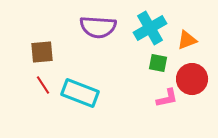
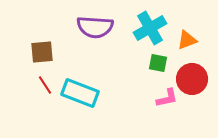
purple semicircle: moved 3 px left
red line: moved 2 px right
